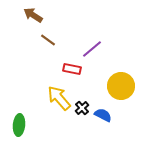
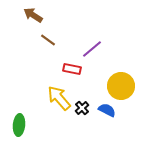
blue semicircle: moved 4 px right, 5 px up
